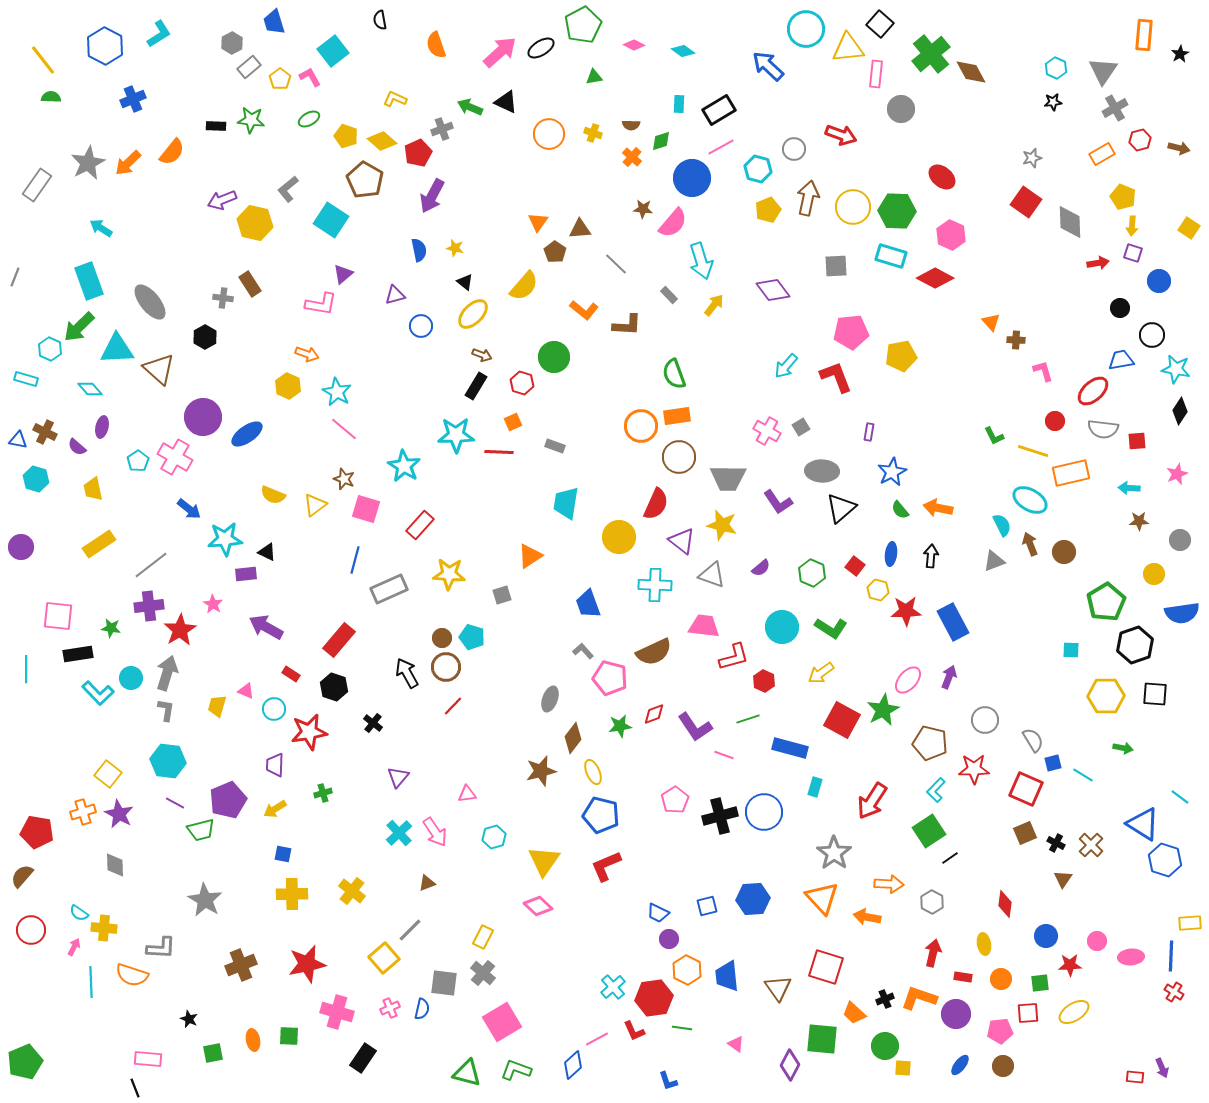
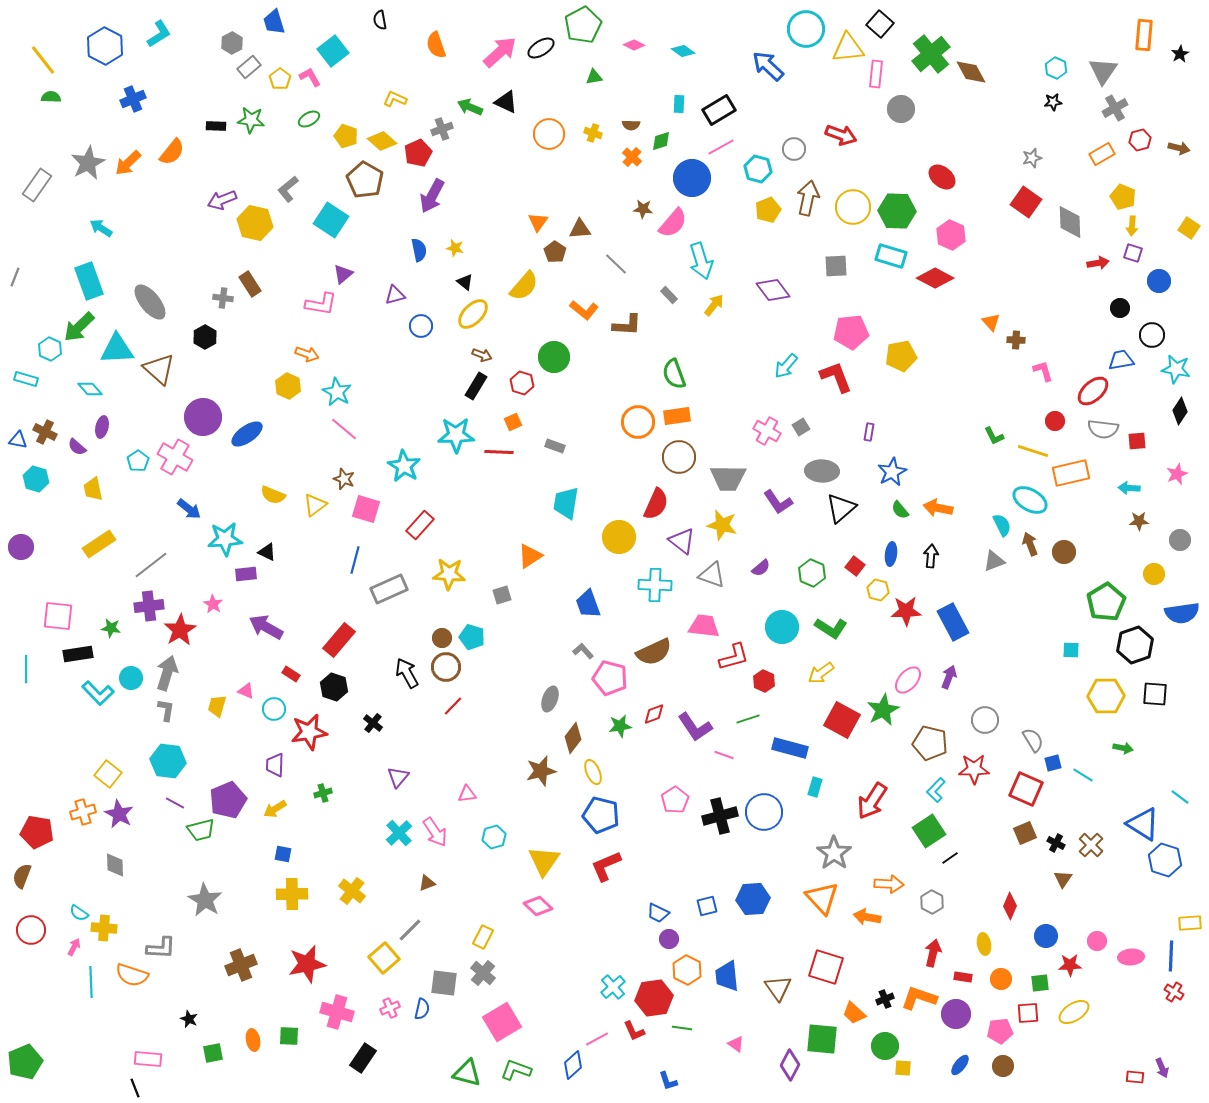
orange circle at (641, 426): moved 3 px left, 4 px up
brown semicircle at (22, 876): rotated 20 degrees counterclockwise
red diamond at (1005, 904): moved 5 px right, 2 px down; rotated 16 degrees clockwise
